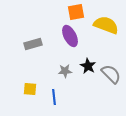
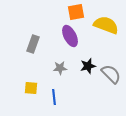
gray rectangle: rotated 54 degrees counterclockwise
black star: rotated 28 degrees clockwise
gray star: moved 5 px left, 3 px up
yellow square: moved 1 px right, 1 px up
